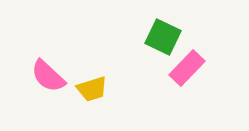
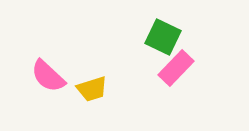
pink rectangle: moved 11 px left
